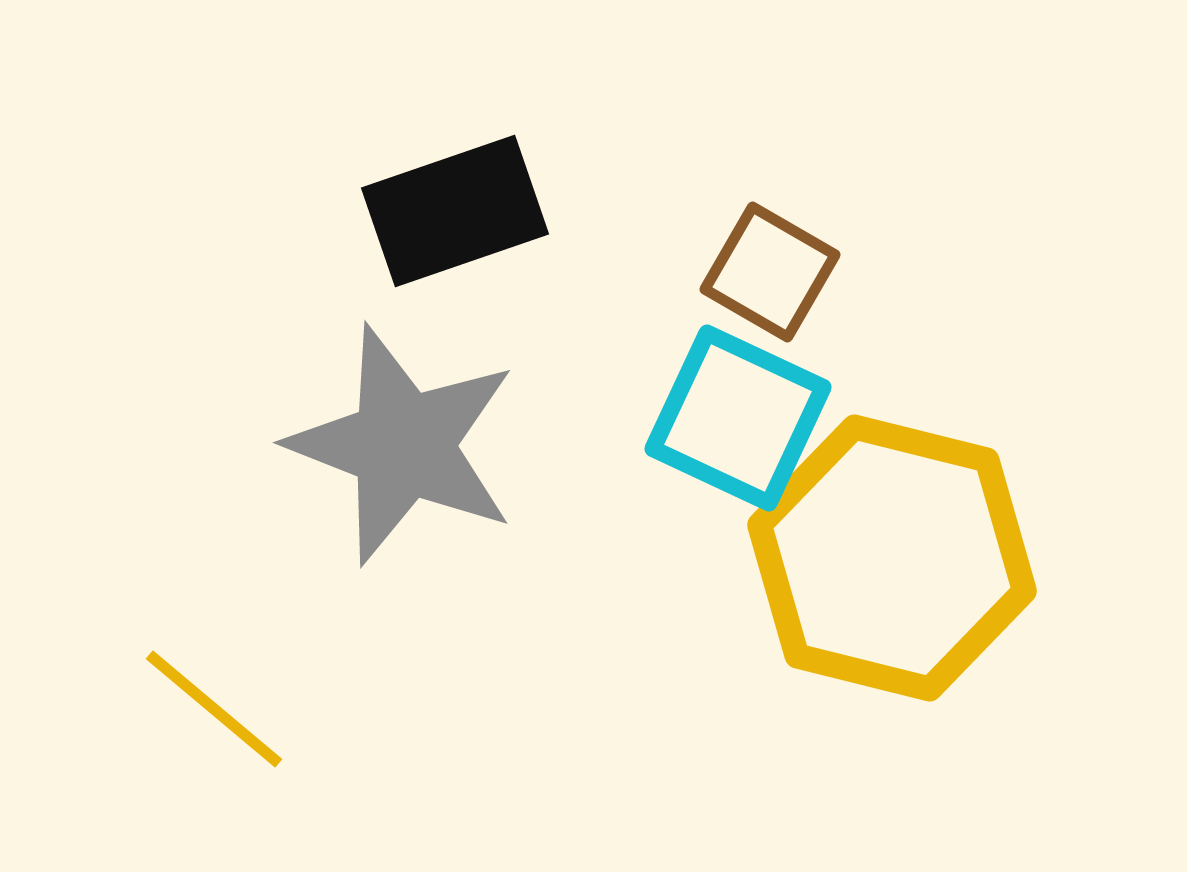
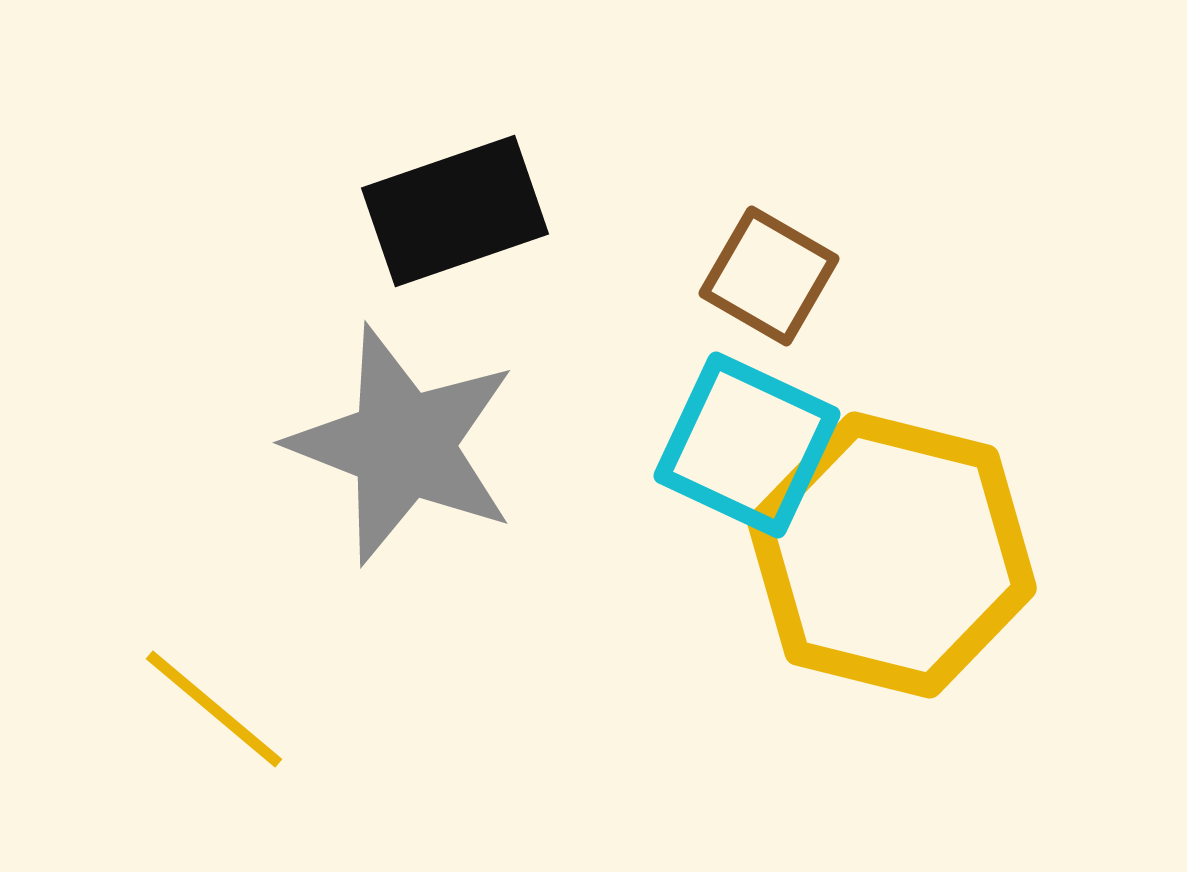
brown square: moved 1 px left, 4 px down
cyan square: moved 9 px right, 27 px down
yellow hexagon: moved 3 px up
